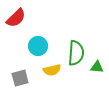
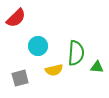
yellow semicircle: moved 2 px right
